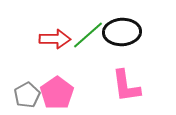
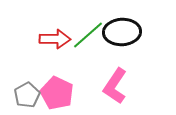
pink L-shape: moved 11 px left; rotated 42 degrees clockwise
pink pentagon: rotated 12 degrees counterclockwise
